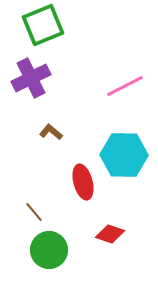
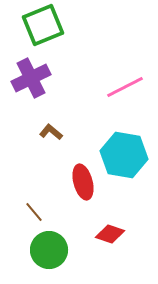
pink line: moved 1 px down
cyan hexagon: rotated 9 degrees clockwise
